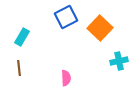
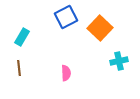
pink semicircle: moved 5 px up
